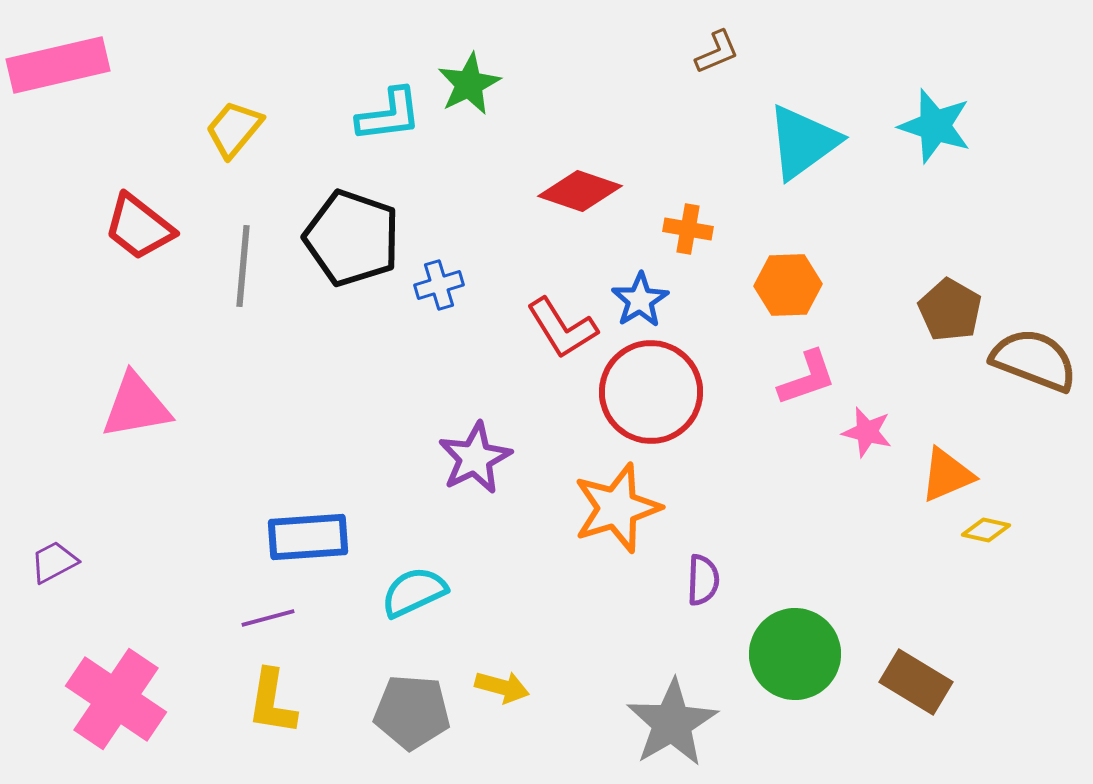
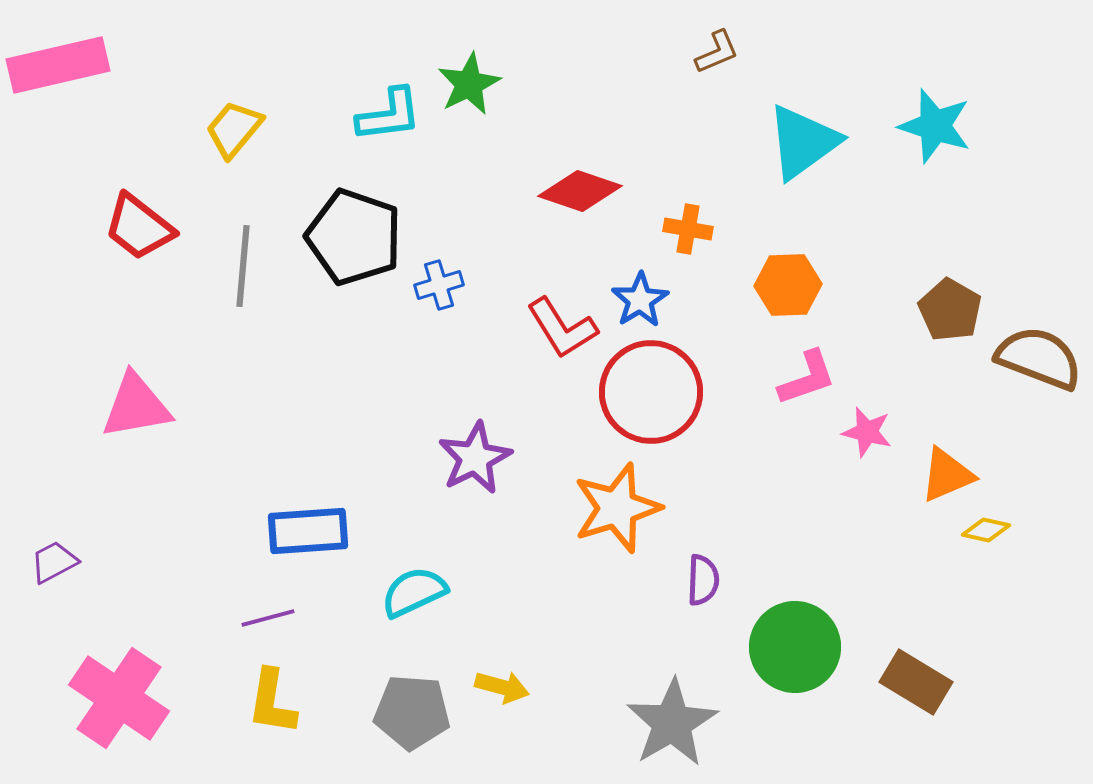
black pentagon: moved 2 px right, 1 px up
brown semicircle: moved 5 px right, 2 px up
blue rectangle: moved 6 px up
green circle: moved 7 px up
pink cross: moved 3 px right, 1 px up
